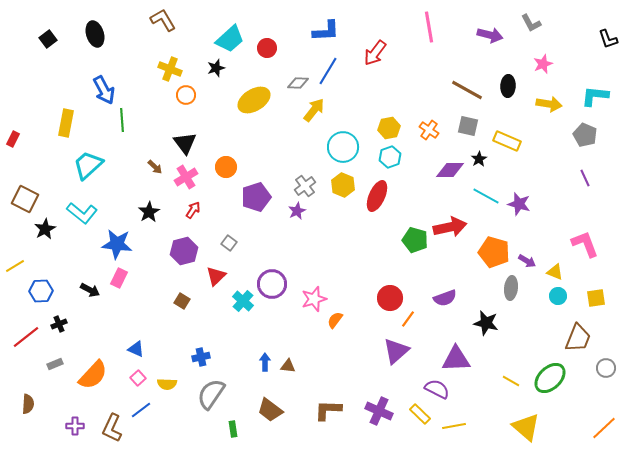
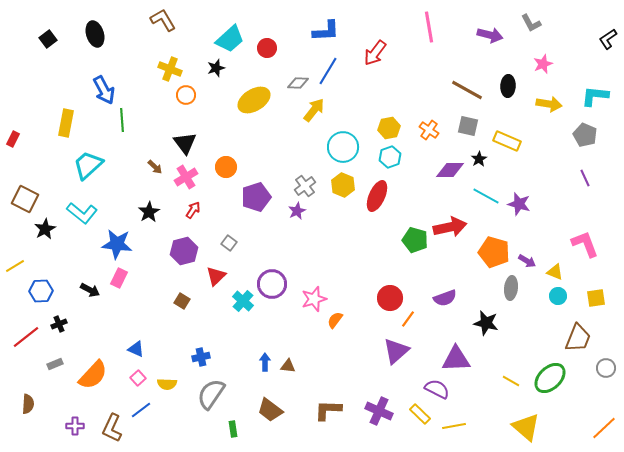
black L-shape at (608, 39): rotated 75 degrees clockwise
